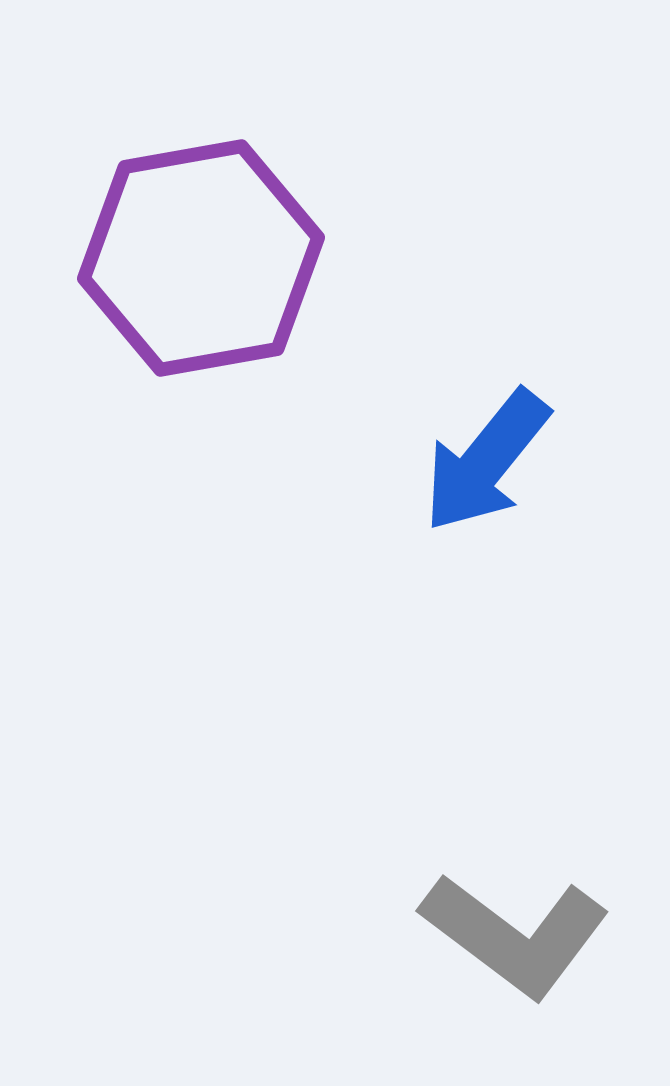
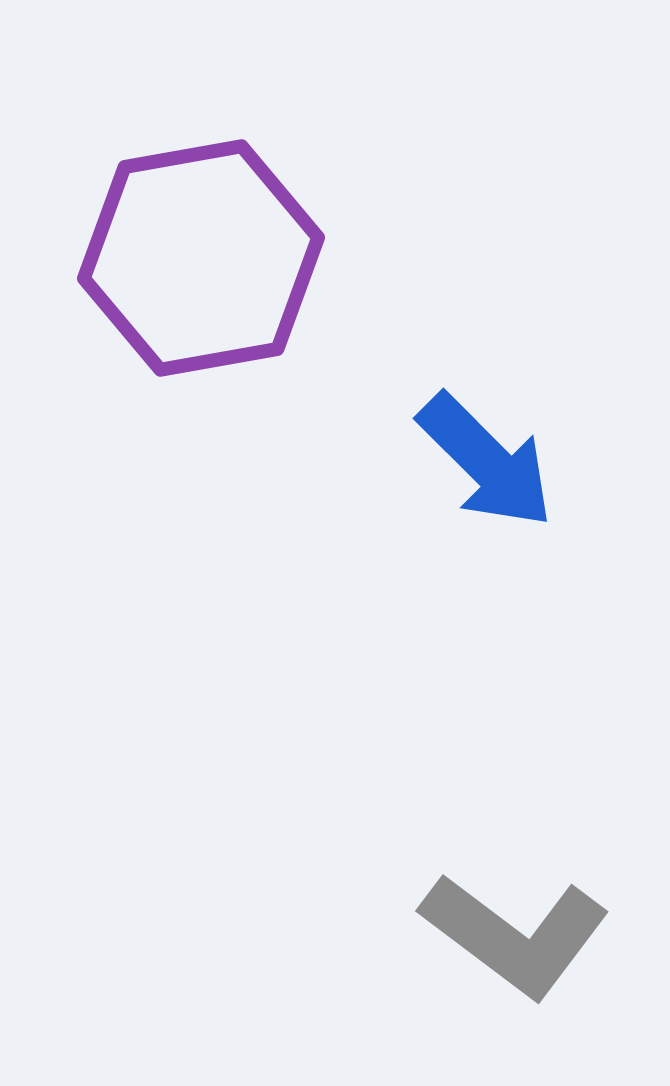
blue arrow: rotated 84 degrees counterclockwise
